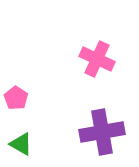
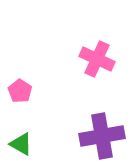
pink pentagon: moved 4 px right, 7 px up
purple cross: moved 4 px down
